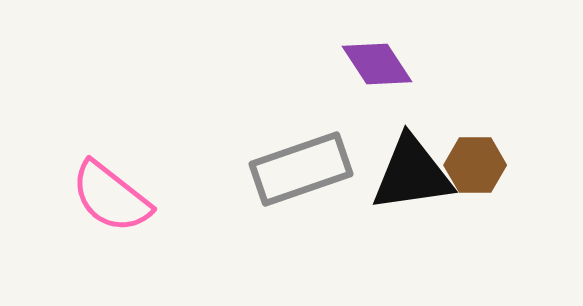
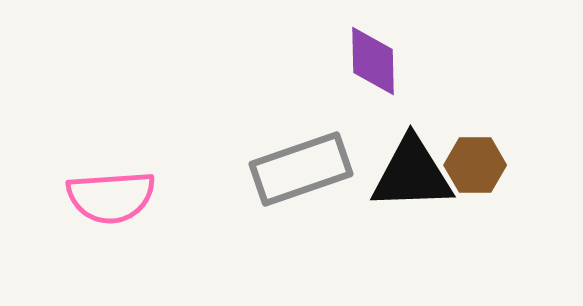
purple diamond: moved 4 px left, 3 px up; rotated 32 degrees clockwise
black triangle: rotated 6 degrees clockwise
pink semicircle: rotated 42 degrees counterclockwise
